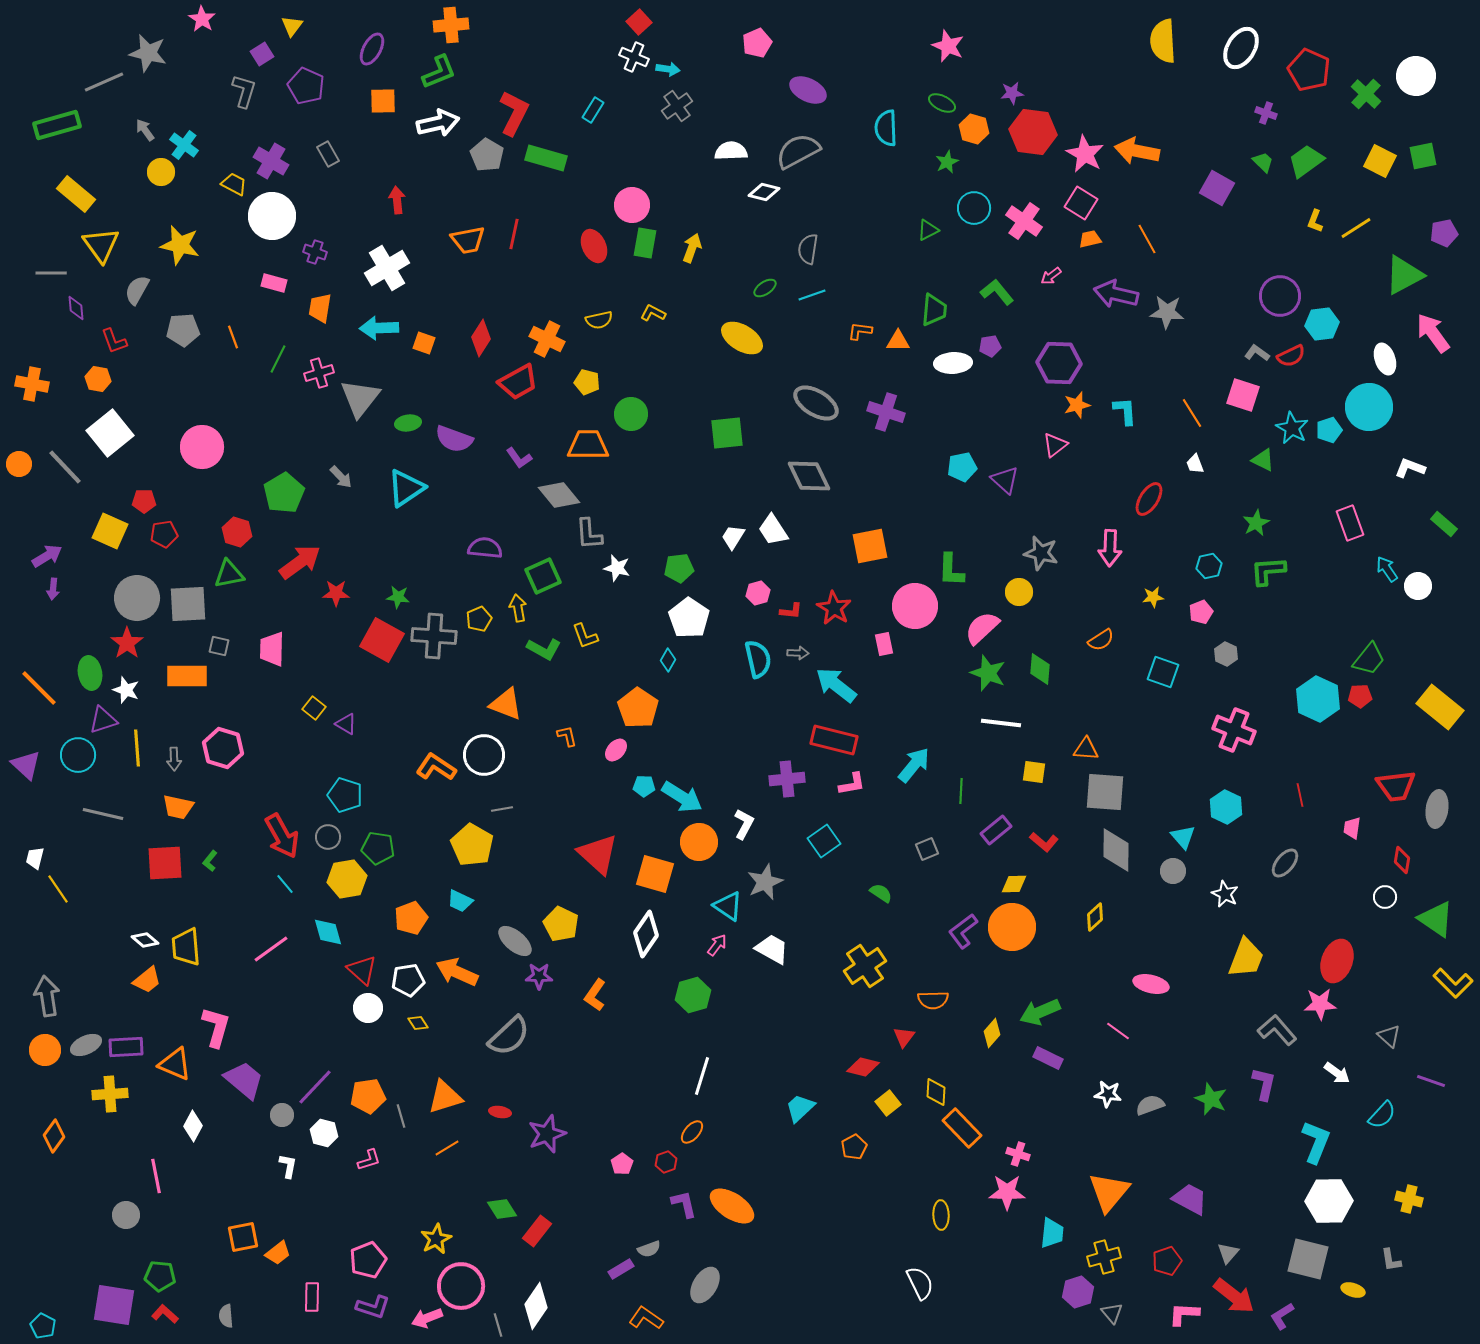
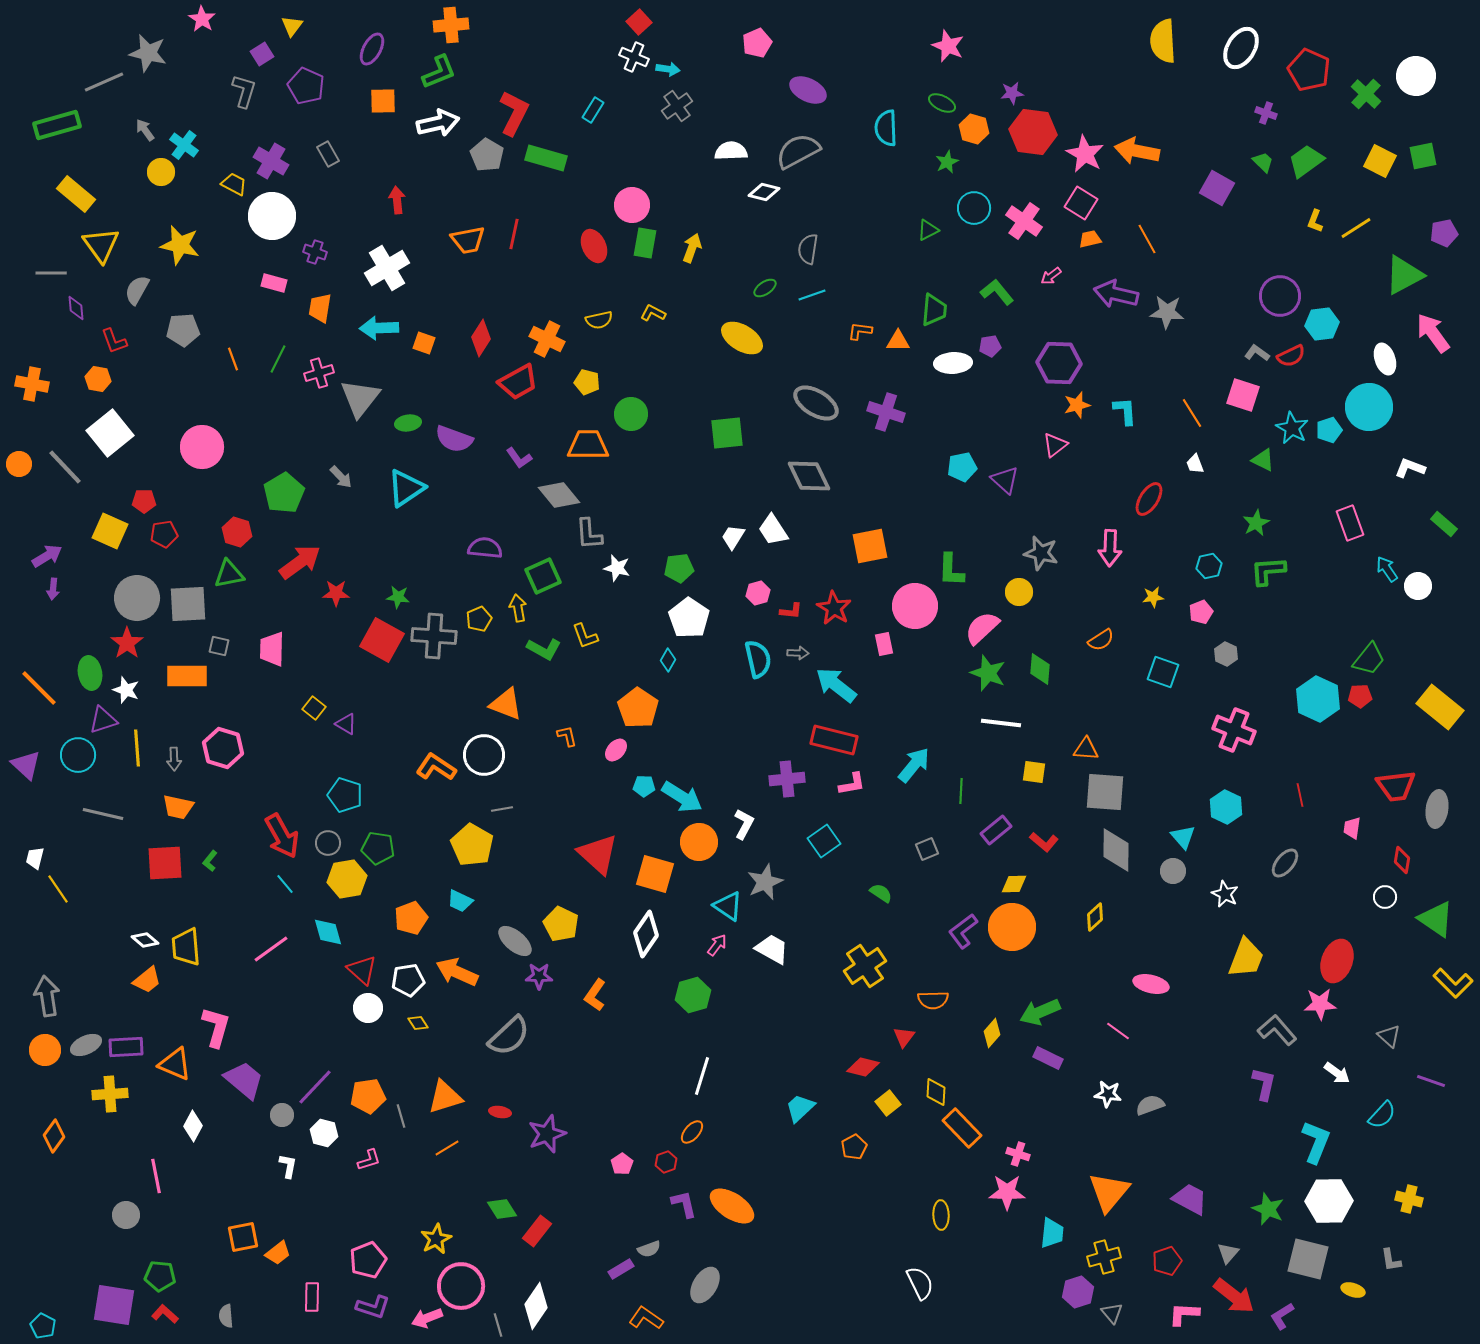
orange line at (233, 337): moved 22 px down
gray circle at (328, 837): moved 6 px down
green star at (1211, 1099): moved 57 px right, 110 px down
